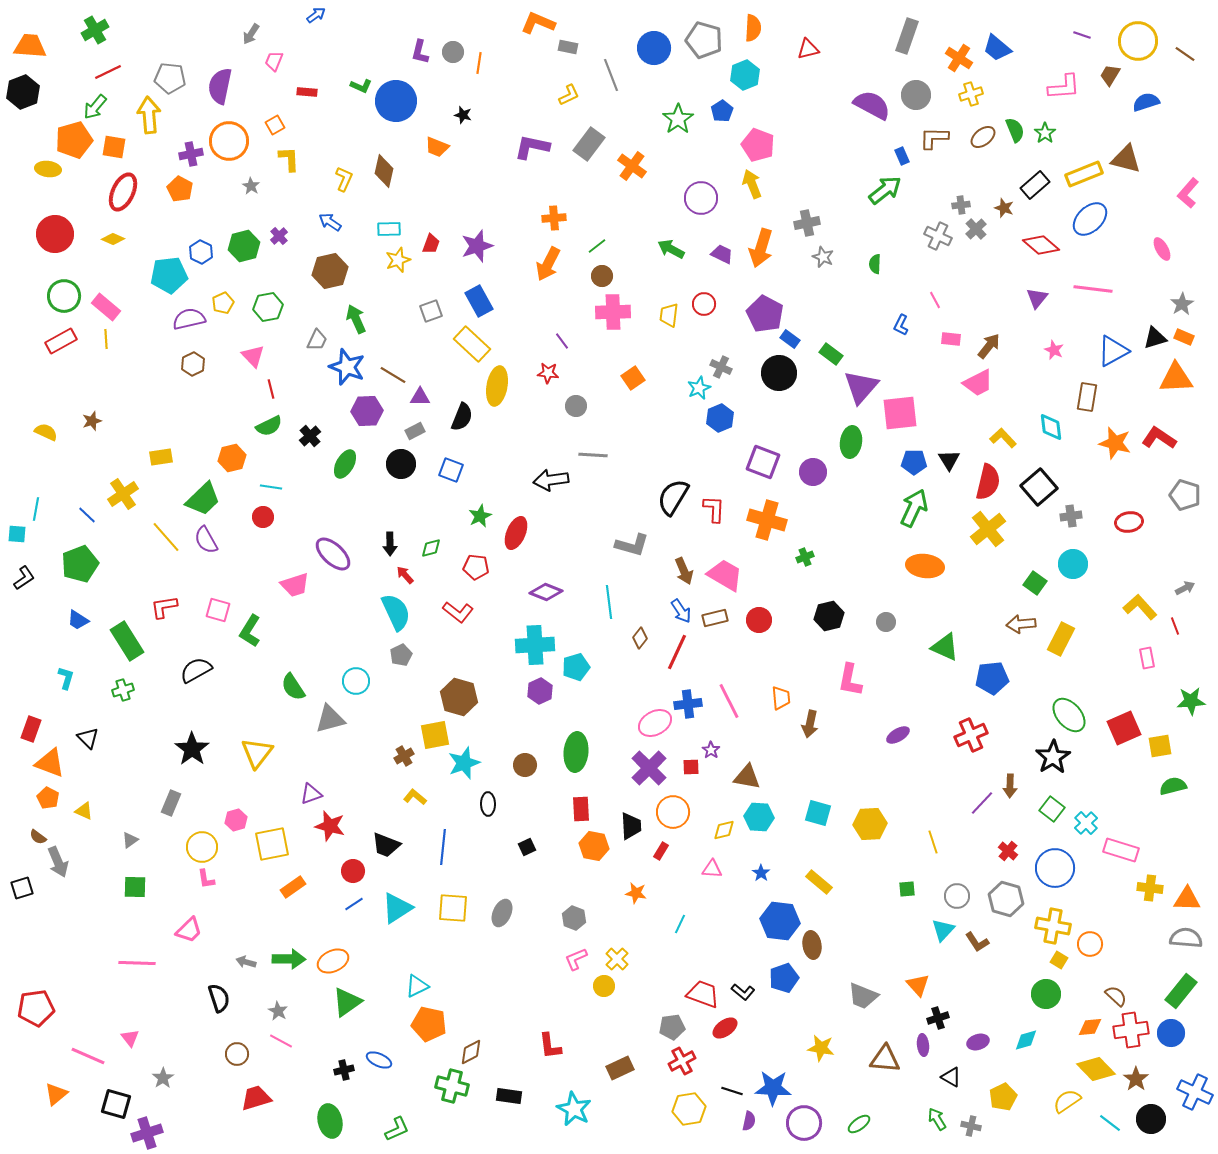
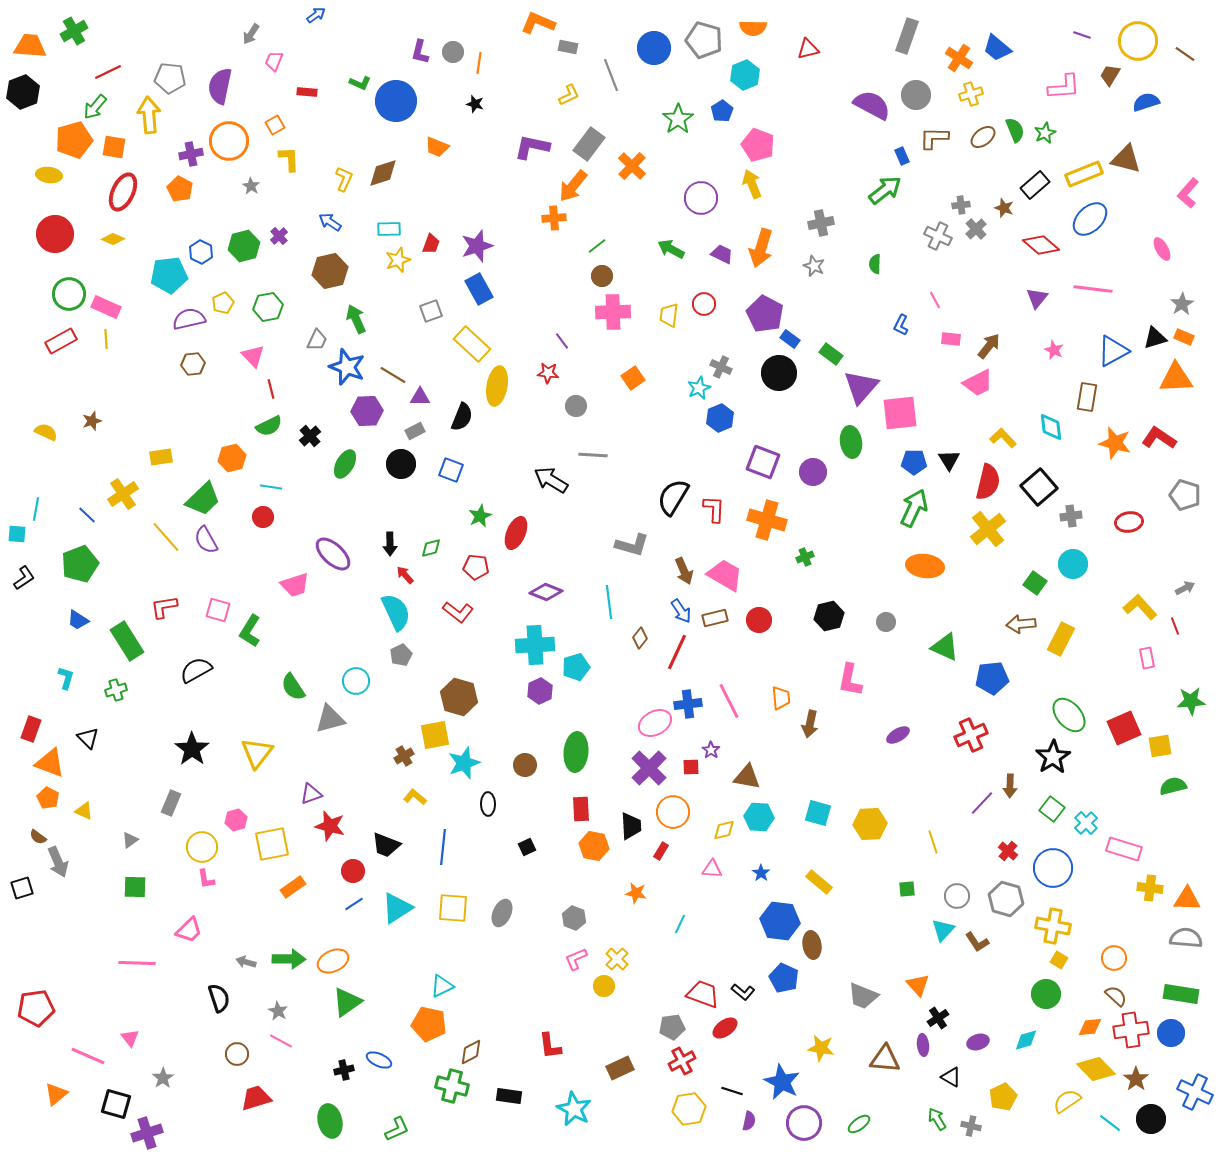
orange semicircle at (753, 28): rotated 88 degrees clockwise
green cross at (95, 30): moved 21 px left, 1 px down
green L-shape at (361, 86): moved 1 px left, 3 px up
black star at (463, 115): moved 12 px right, 11 px up
green star at (1045, 133): rotated 10 degrees clockwise
orange cross at (632, 166): rotated 8 degrees clockwise
yellow ellipse at (48, 169): moved 1 px right, 6 px down
brown diamond at (384, 171): moved 1 px left, 2 px down; rotated 60 degrees clockwise
gray cross at (807, 223): moved 14 px right
gray star at (823, 257): moved 9 px left, 9 px down
orange arrow at (548, 264): moved 25 px right, 78 px up; rotated 12 degrees clockwise
green circle at (64, 296): moved 5 px right, 2 px up
blue rectangle at (479, 301): moved 12 px up
pink rectangle at (106, 307): rotated 16 degrees counterclockwise
brown hexagon at (193, 364): rotated 20 degrees clockwise
green ellipse at (851, 442): rotated 16 degrees counterclockwise
black arrow at (551, 480): rotated 40 degrees clockwise
green cross at (123, 690): moved 7 px left
pink rectangle at (1121, 850): moved 3 px right, 1 px up
blue circle at (1055, 868): moved 2 px left
orange circle at (1090, 944): moved 24 px right, 14 px down
blue pentagon at (784, 978): rotated 28 degrees counterclockwise
cyan triangle at (417, 986): moved 25 px right
green rectangle at (1181, 991): moved 3 px down; rotated 60 degrees clockwise
black cross at (938, 1018): rotated 15 degrees counterclockwise
blue star at (773, 1088): moved 9 px right, 6 px up; rotated 24 degrees clockwise
